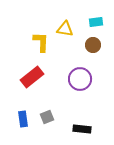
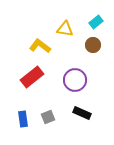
cyan rectangle: rotated 32 degrees counterclockwise
yellow L-shape: moved 1 px left, 4 px down; rotated 55 degrees counterclockwise
purple circle: moved 5 px left, 1 px down
gray square: moved 1 px right
black rectangle: moved 16 px up; rotated 18 degrees clockwise
